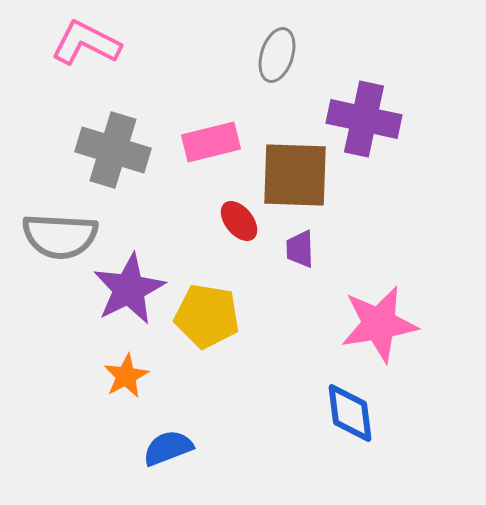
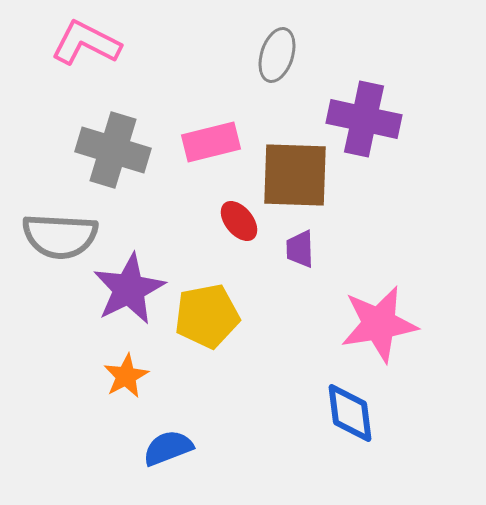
yellow pentagon: rotated 20 degrees counterclockwise
